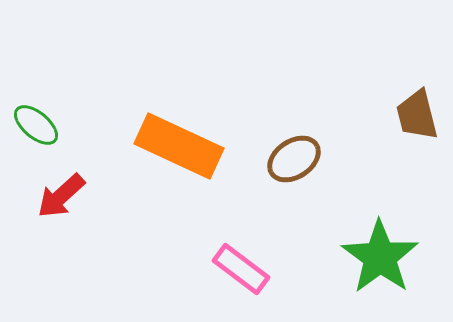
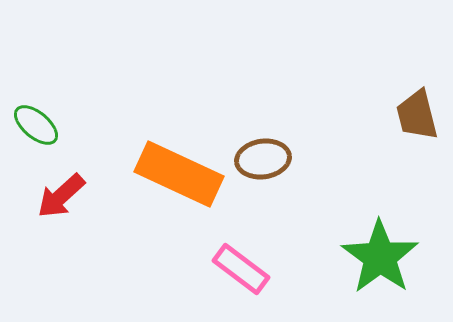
orange rectangle: moved 28 px down
brown ellipse: moved 31 px left; rotated 26 degrees clockwise
